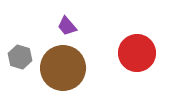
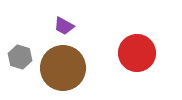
purple trapezoid: moved 3 px left; rotated 20 degrees counterclockwise
